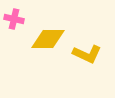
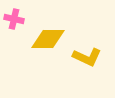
yellow L-shape: moved 3 px down
